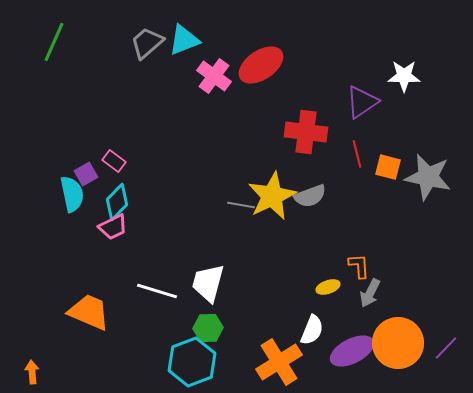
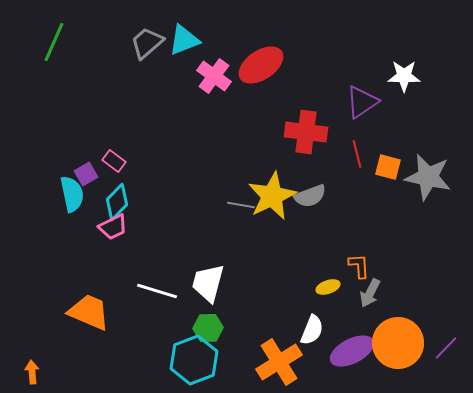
cyan hexagon: moved 2 px right, 2 px up
